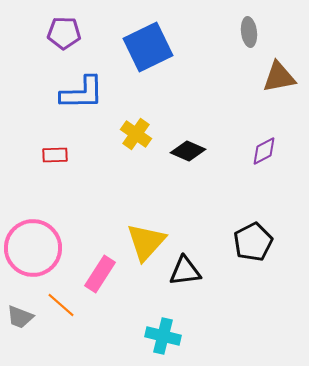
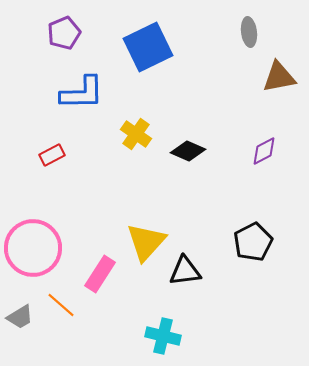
purple pentagon: rotated 24 degrees counterclockwise
red rectangle: moved 3 px left; rotated 25 degrees counterclockwise
gray trapezoid: rotated 52 degrees counterclockwise
